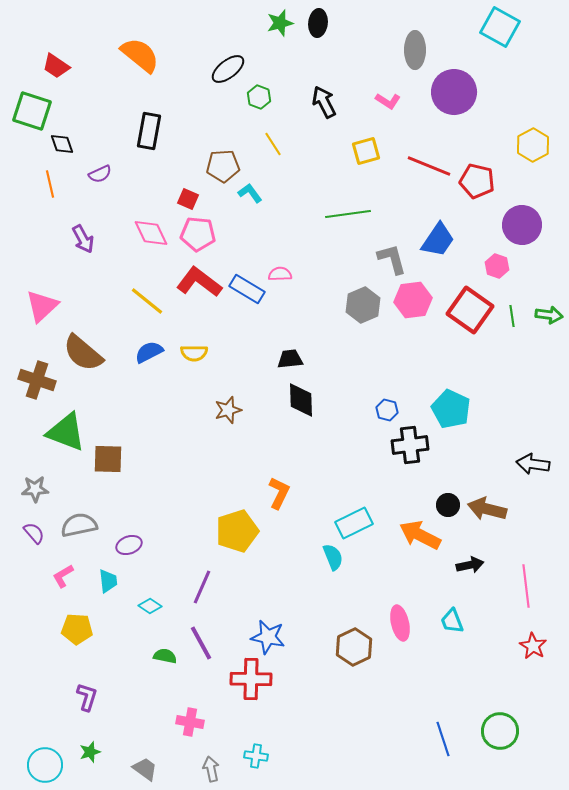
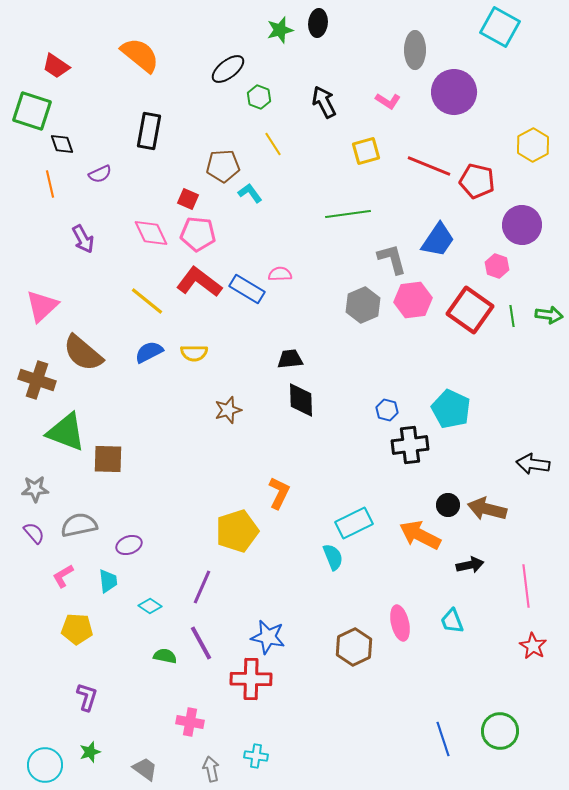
green star at (280, 23): moved 7 px down
